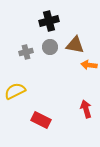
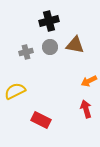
orange arrow: moved 16 px down; rotated 35 degrees counterclockwise
